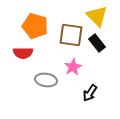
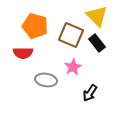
brown square: rotated 15 degrees clockwise
